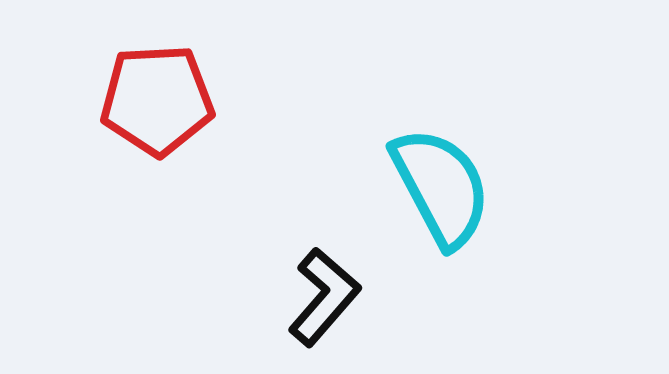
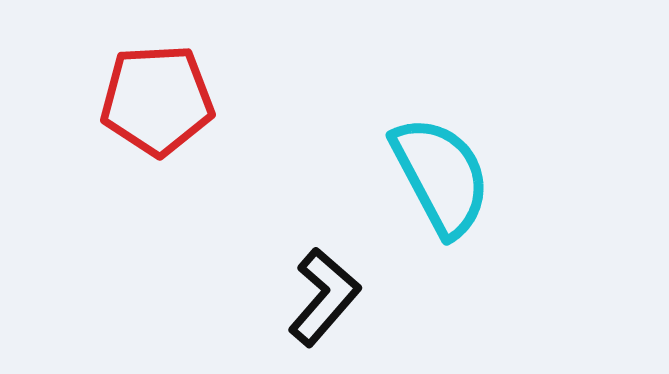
cyan semicircle: moved 11 px up
